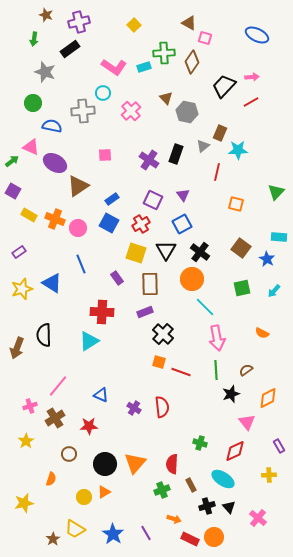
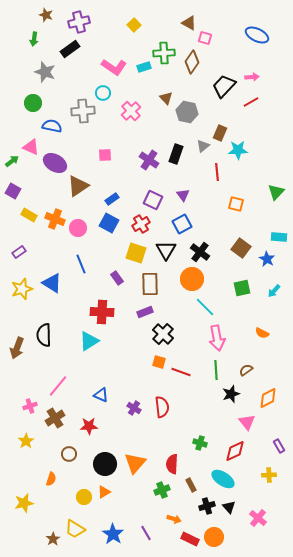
red line at (217, 172): rotated 18 degrees counterclockwise
